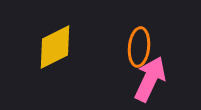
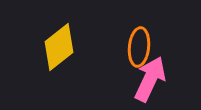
yellow diamond: moved 4 px right; rotated 12 degrees counterclockwise
